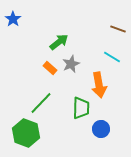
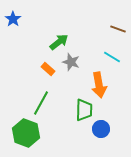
gray star: moved 2 px up; rotated 30 degrees counterclockwise
orange rectangle: moved 2 px left, 1 px down
green line: rotated 15 degrees counterclockwise
green trapezoid: moved 3 px right, 2 px down
